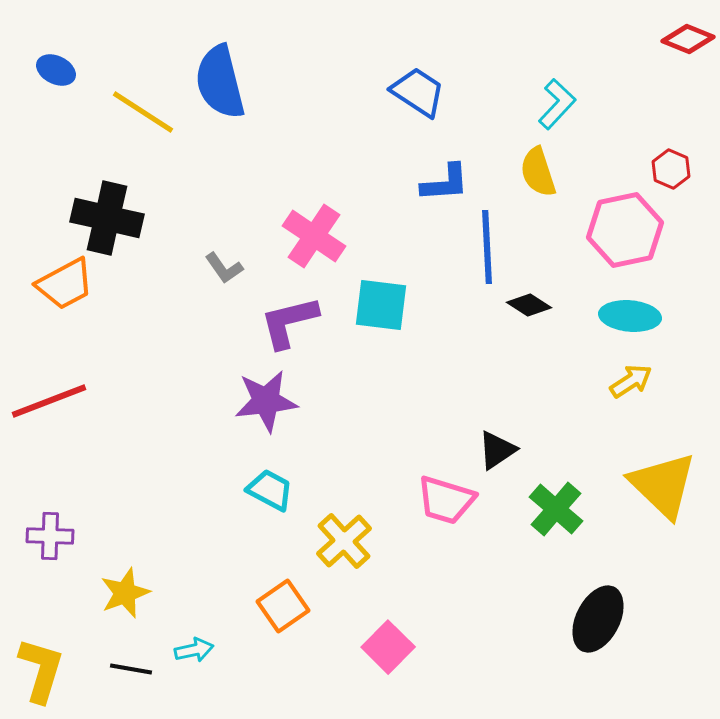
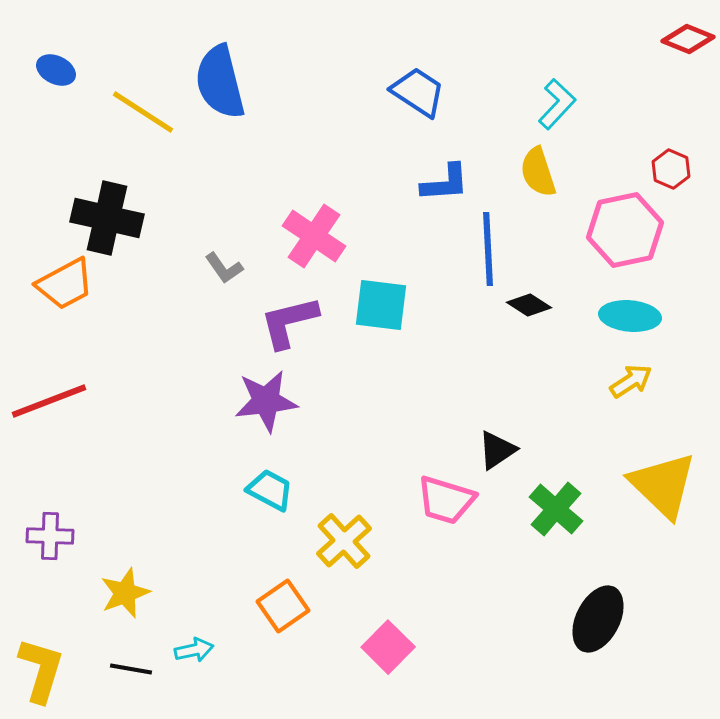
blue line: moved 1 px right, 2 px down
